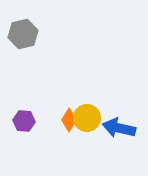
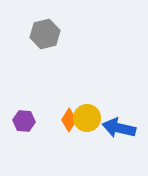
gray hexagon: moved 22 px right
